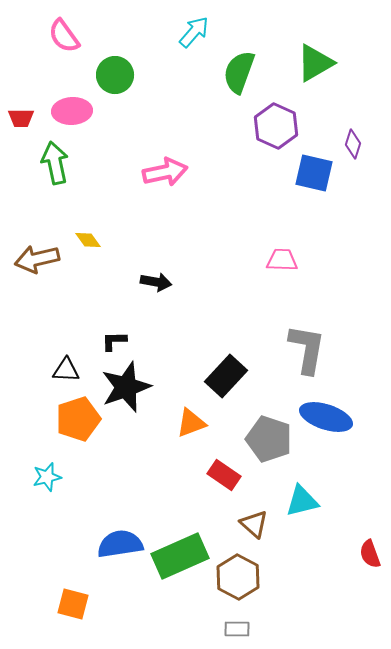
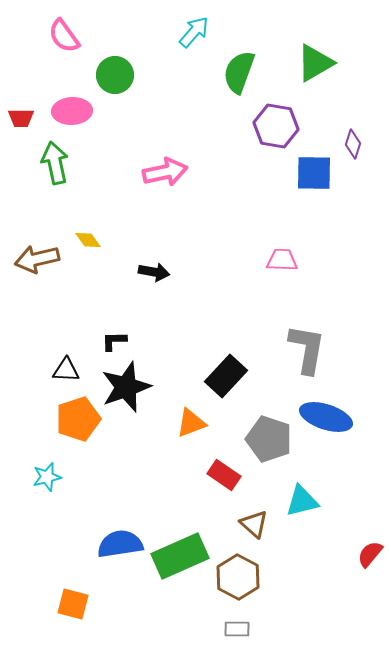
purple hexagon: rotated 15 degrees counterclockwise
blue square: rotated 12 degrees counterclockwise
black arrow: moved 2 px left, 10 px up
red semicircle: rotated 60 degrees clockwise
